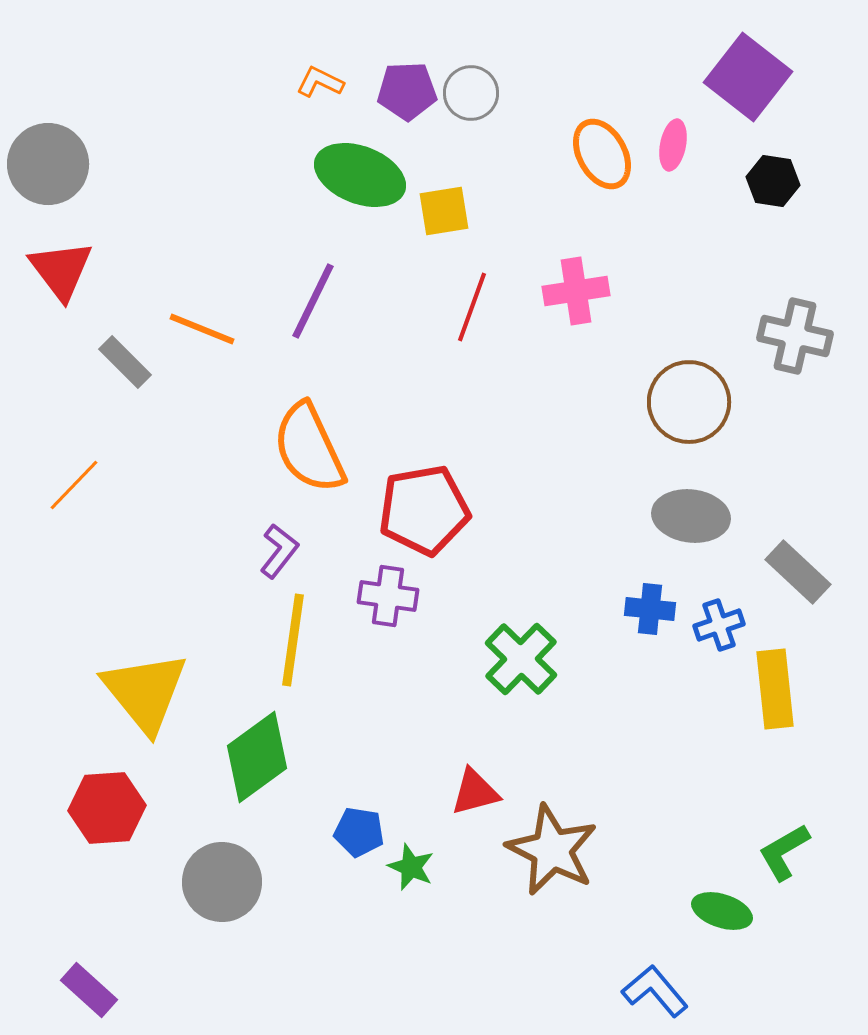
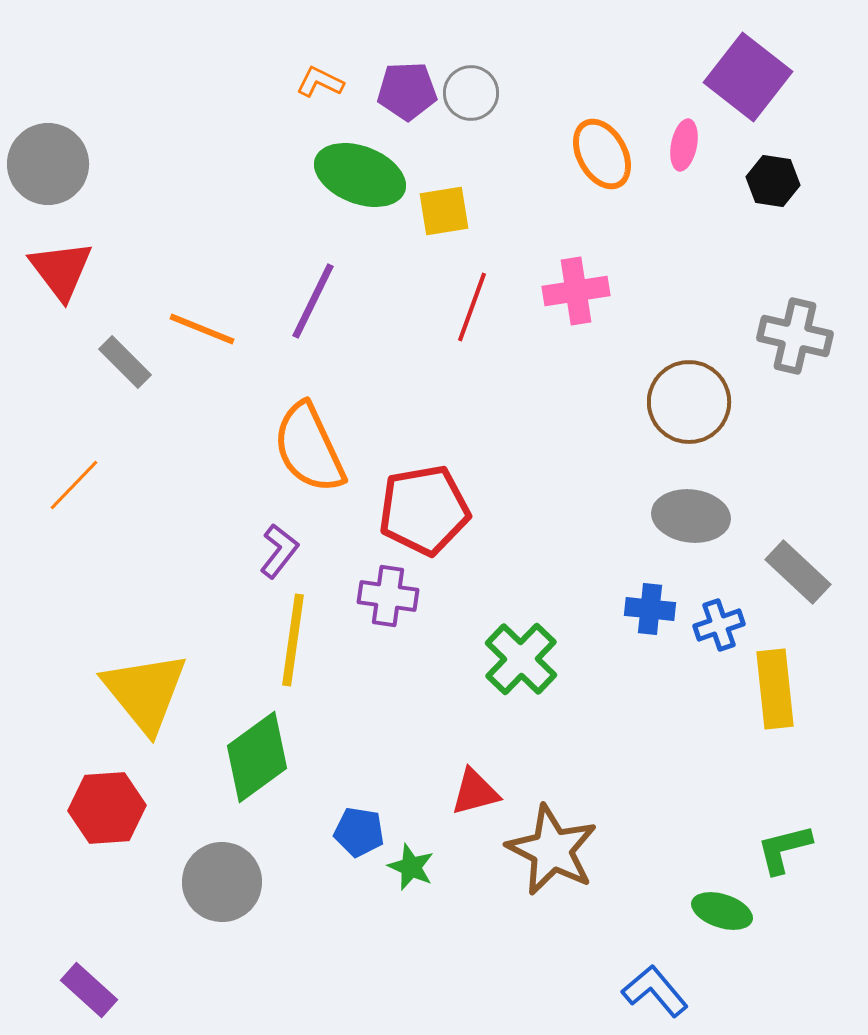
pink ellipse at (673, 145): moved 11 px right
green L-shape at (784, 852): moved 3 px up; rotated 16 degrees clockwise
